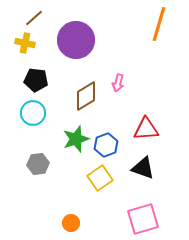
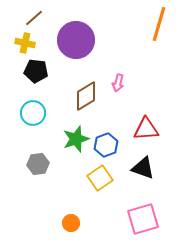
black pentagon: moved 9 px up
